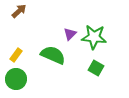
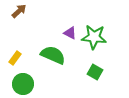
purple triangle: moved 1 px up; rotated 48 degrees counterclockwise
yellow rectangle: moved 1 px left, 3 px down
green square: moved 1 px left, 4 px down
green circle: moved 7 px right, 5 px down
